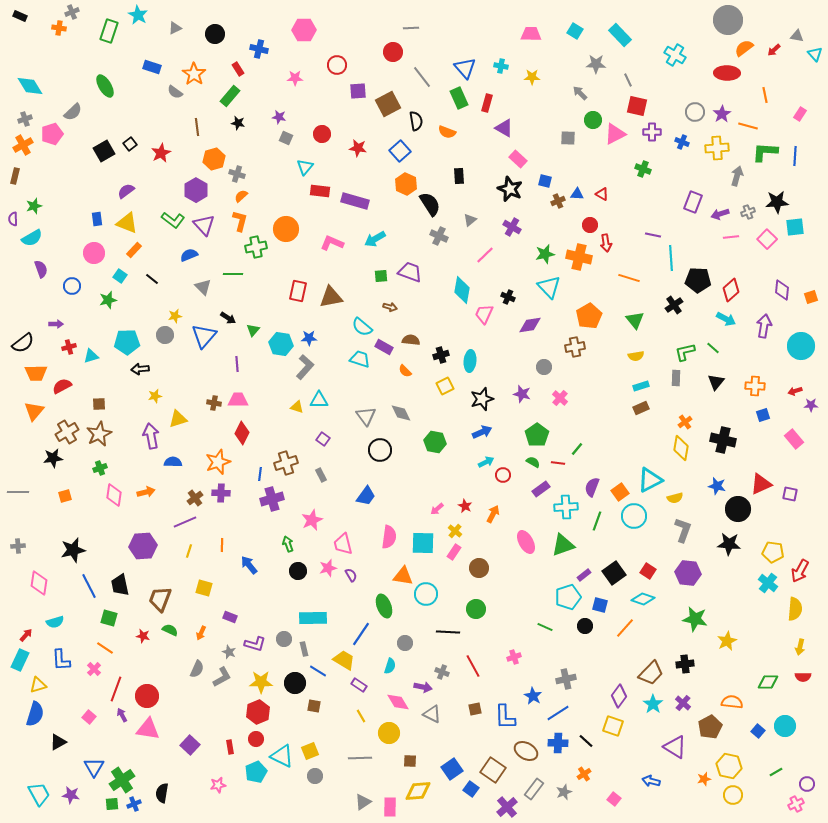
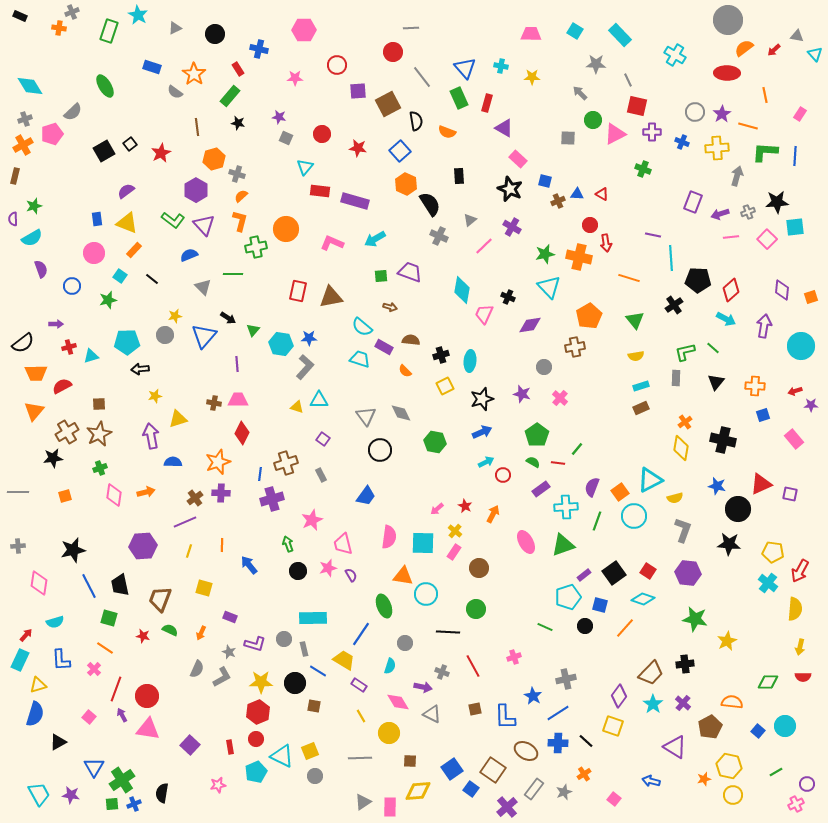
pink line at (485, 255): moved 1 px left, 9 px up
